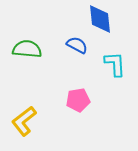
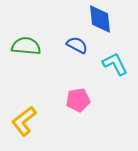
green semicircle: moved 1 px left, 3 px up
cyan L-shape: rotated 24 degrees counterclockwise
